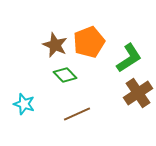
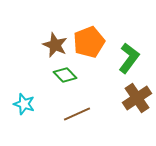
green L-shape: rotated 20 degrees counterclockwise
brown cross: moved 1 px left, 5 px down
